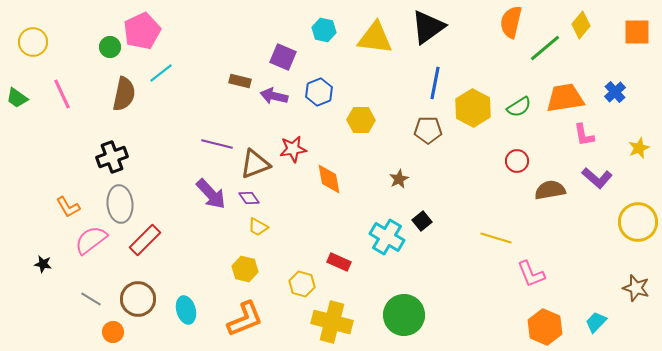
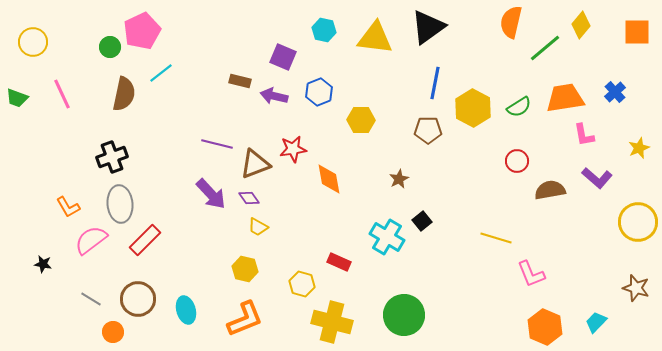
green trapezoid at (17, 98): rotated 15 degrees counterclockwise
